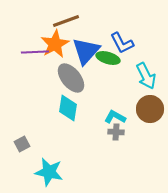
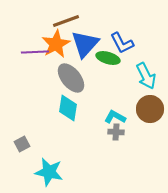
orange star: moved 1 px right
blue triangle: moved 1 px left, 7 px up
